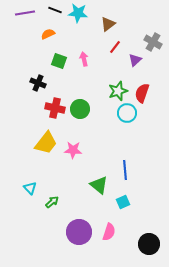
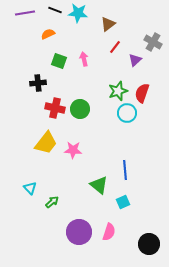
black cross: rotated 28 degrees counterclockwise
